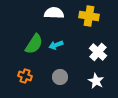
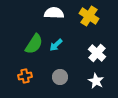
yellow cross: rotated 24 degrees clockwise
cyan arrow: rotated 24 degrees counterclockwise
white cross: moved 1 px left, 1 px down
orange cross: rotated 32 degrees counterclockwise
